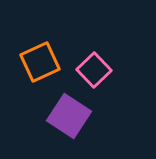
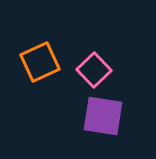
purple square: moved 34 px right; rotated 24 degrees counterclockwise
